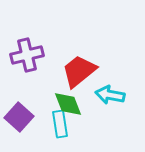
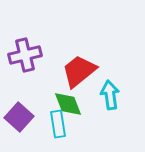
purple cross: moved 2 px left
cyan arrow: rotated 72 degrees clockwise
cyan rectangle: moved 2 px left
